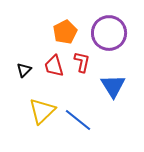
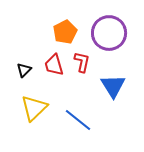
red trapezoid: moved 1 px up
yellow triangle: moved 8 px left, 3 px up
